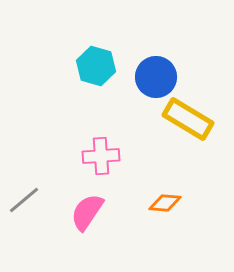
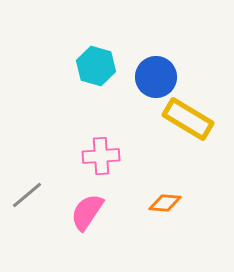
gray line: moved 3 px right, 5 px up
